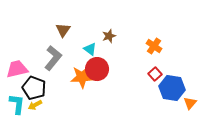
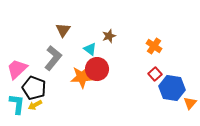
pink trapezoid: rotated 30 degrees counterclockwise
